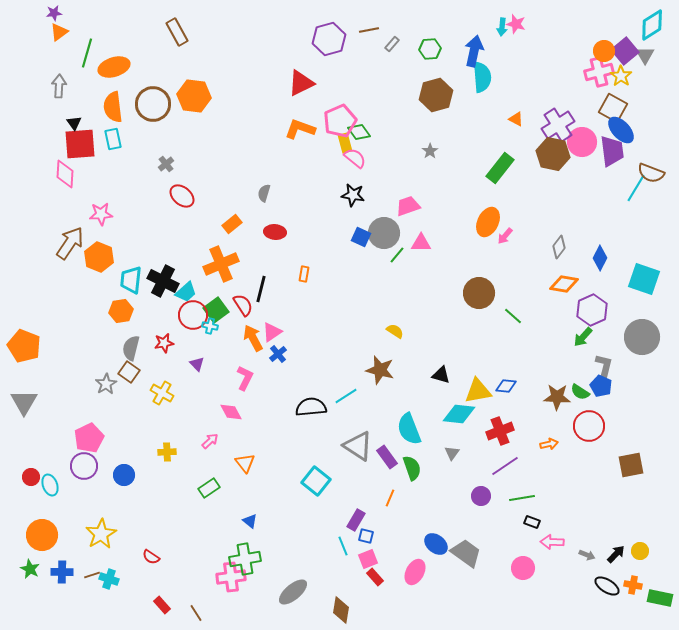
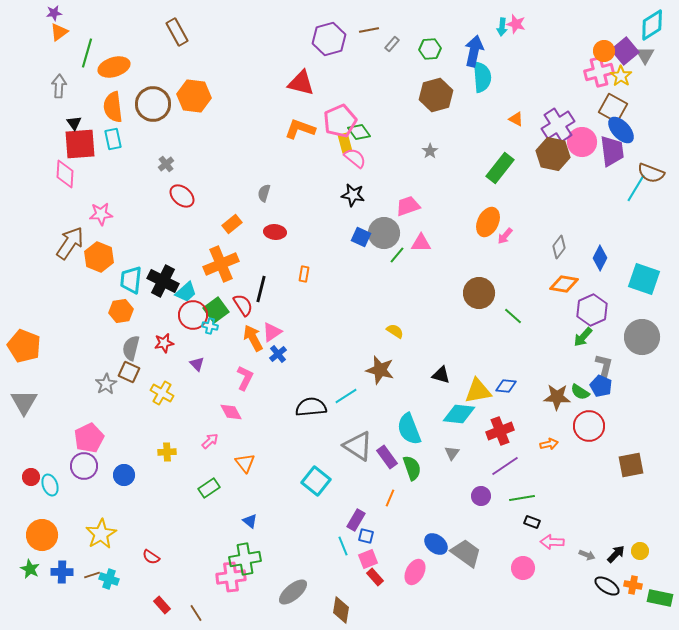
red triangle at (301, 83): rotated 40 degrees clockwise
brown square at (129, 372): rotated 10 degrees counterclockwise
